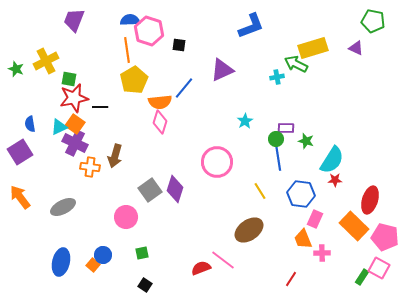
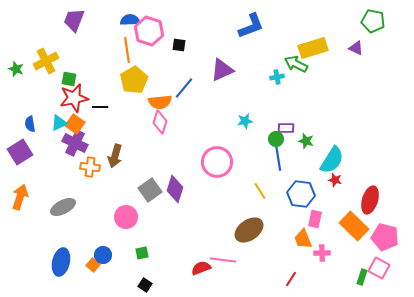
cyan star at (245, 121): rotated 21 degrees clockwise
cyan triangle at (59, 127): moved 4 px up
red star at (335, 180): rotated 16 degrees clockwise
orange arrow at (20, 197): rotated 55 degrees clockwise
pink rectangle at (315, 219): rotated 12 degrees counterclockwise
pink line at (223, 260): rotated 30 degrees counterclockwise
green rectangle at (362, 277): rotated 14 degrees counterclockwise
